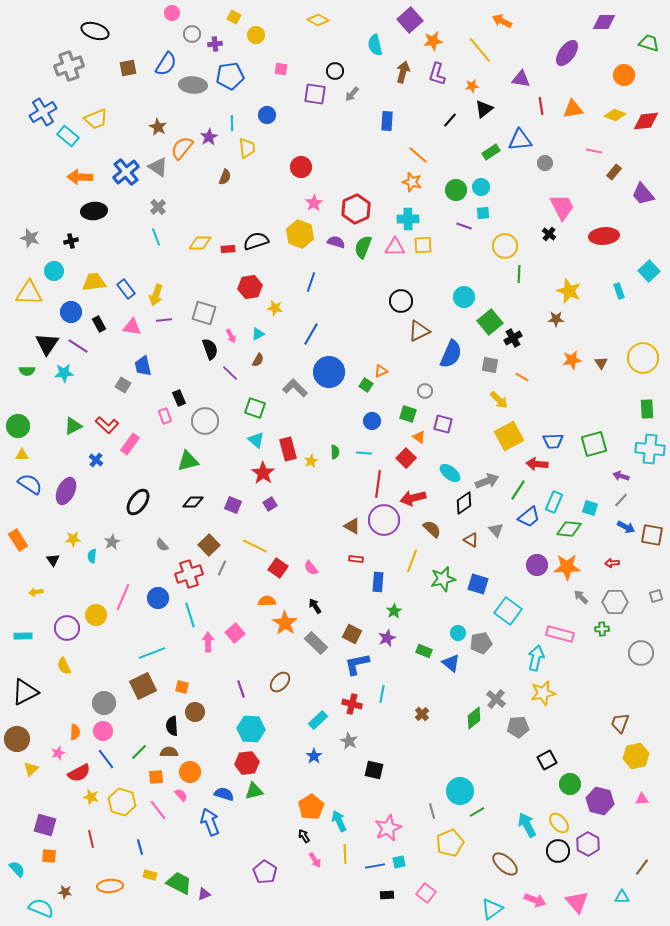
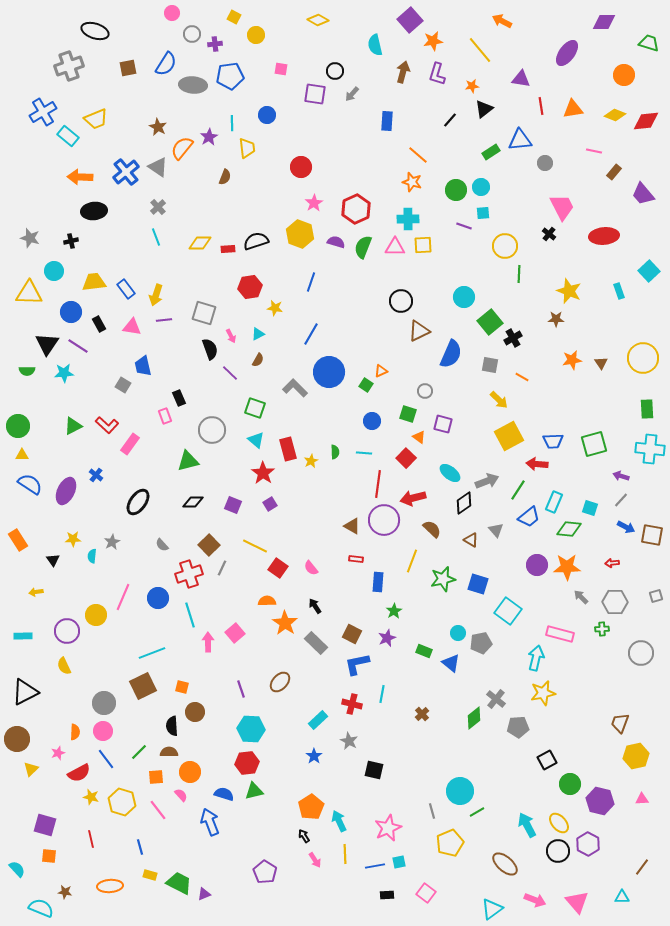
gray circle at (205, 421): moved 7 px right, 9 px down
blue cross at (96, 460): moved 15 px down
purple circle at (67, 628): moved 3 px down
